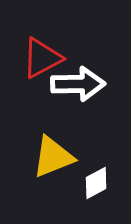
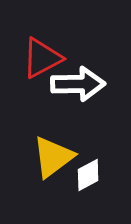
yellow triangle: rotated 15 degrees counterclockwise
white diamond: moved 8 px left, 8 px up
